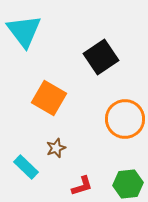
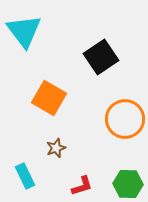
cyan rectangle: moved 1 px left, 9 px down; rotated 20 degrees clockwise
green hexagon: rotated 8 degrees clockwise
